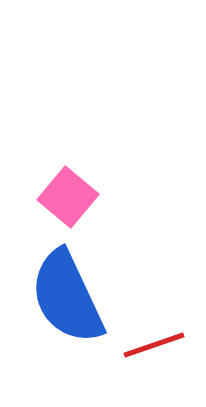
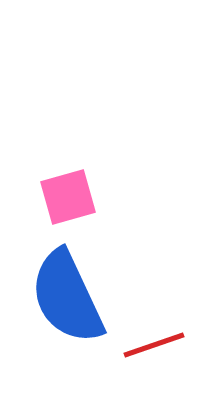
pink square: rotated 34 degrees clockwise
